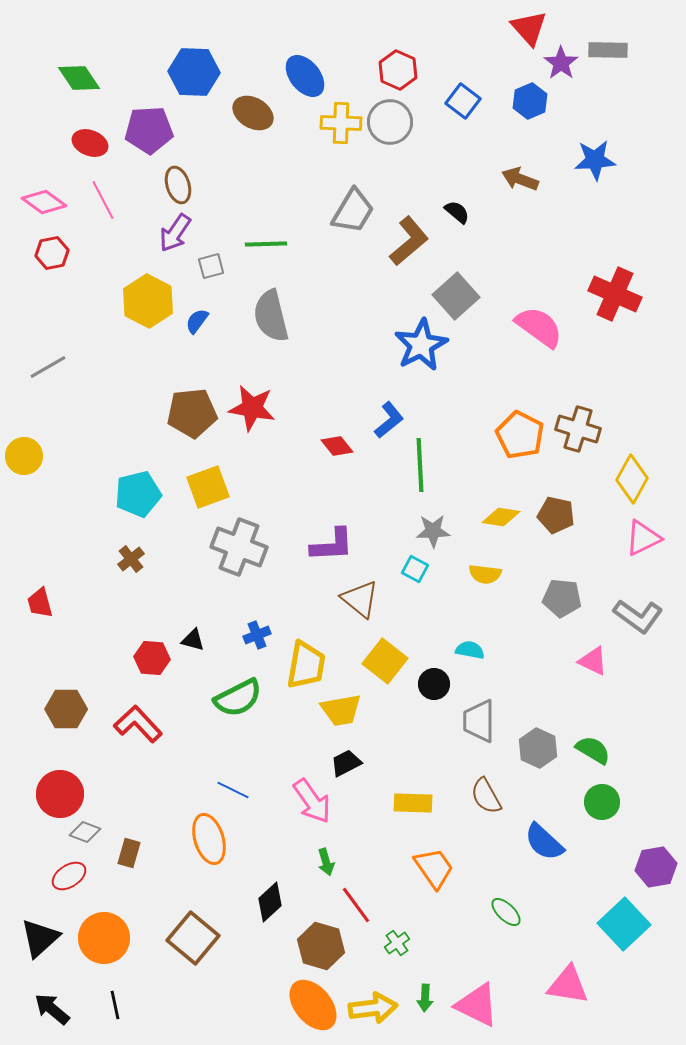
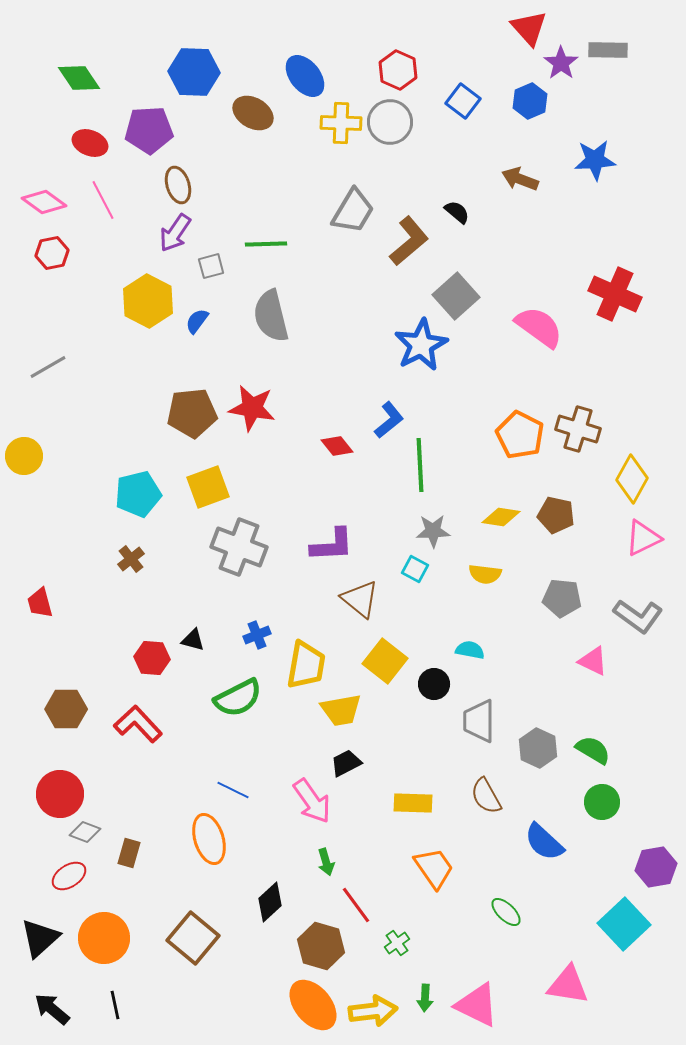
yellow arrow at (373, 1008): moved 3 px down
